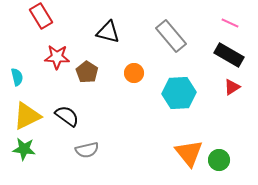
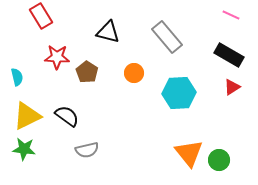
pink line: moved 1 px right, 8 px up
gray rectangle: moved 4 px left, 1 px down
